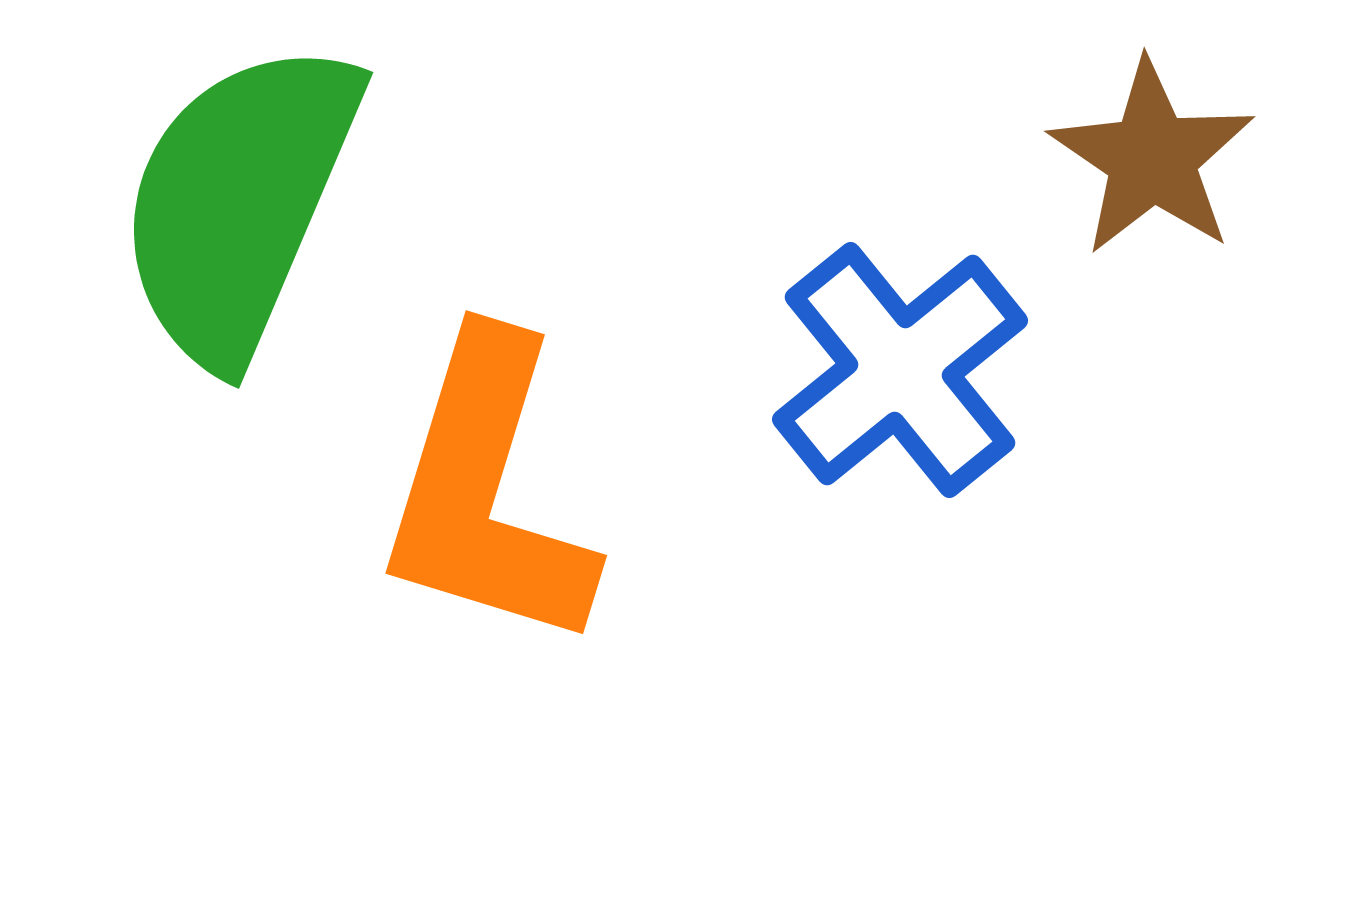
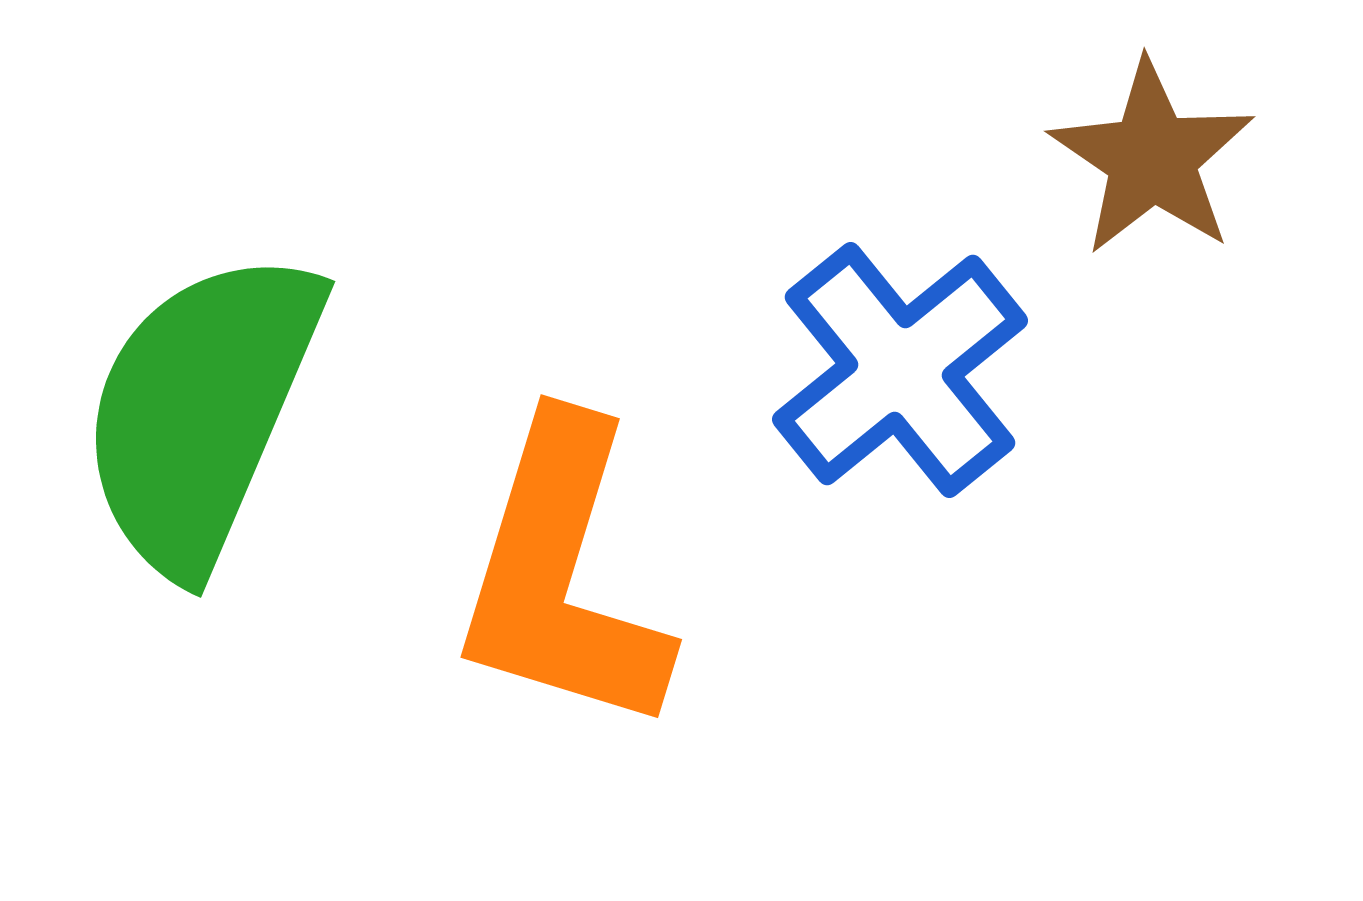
green semicircle: moved 38 px left, 209 px down
orange L-shape: moved 75 px right, 84 px down
